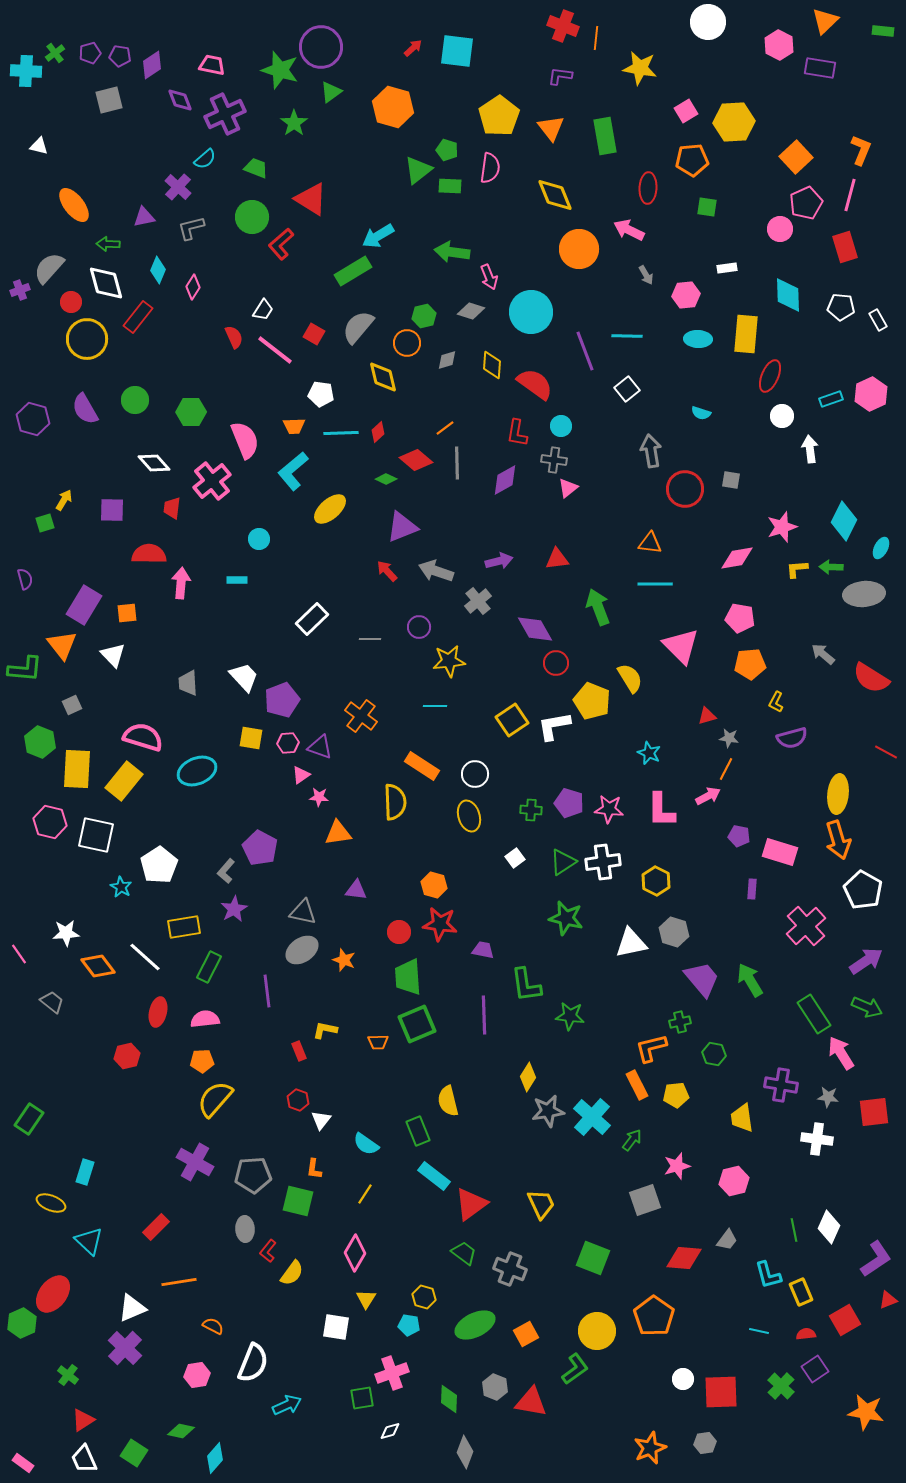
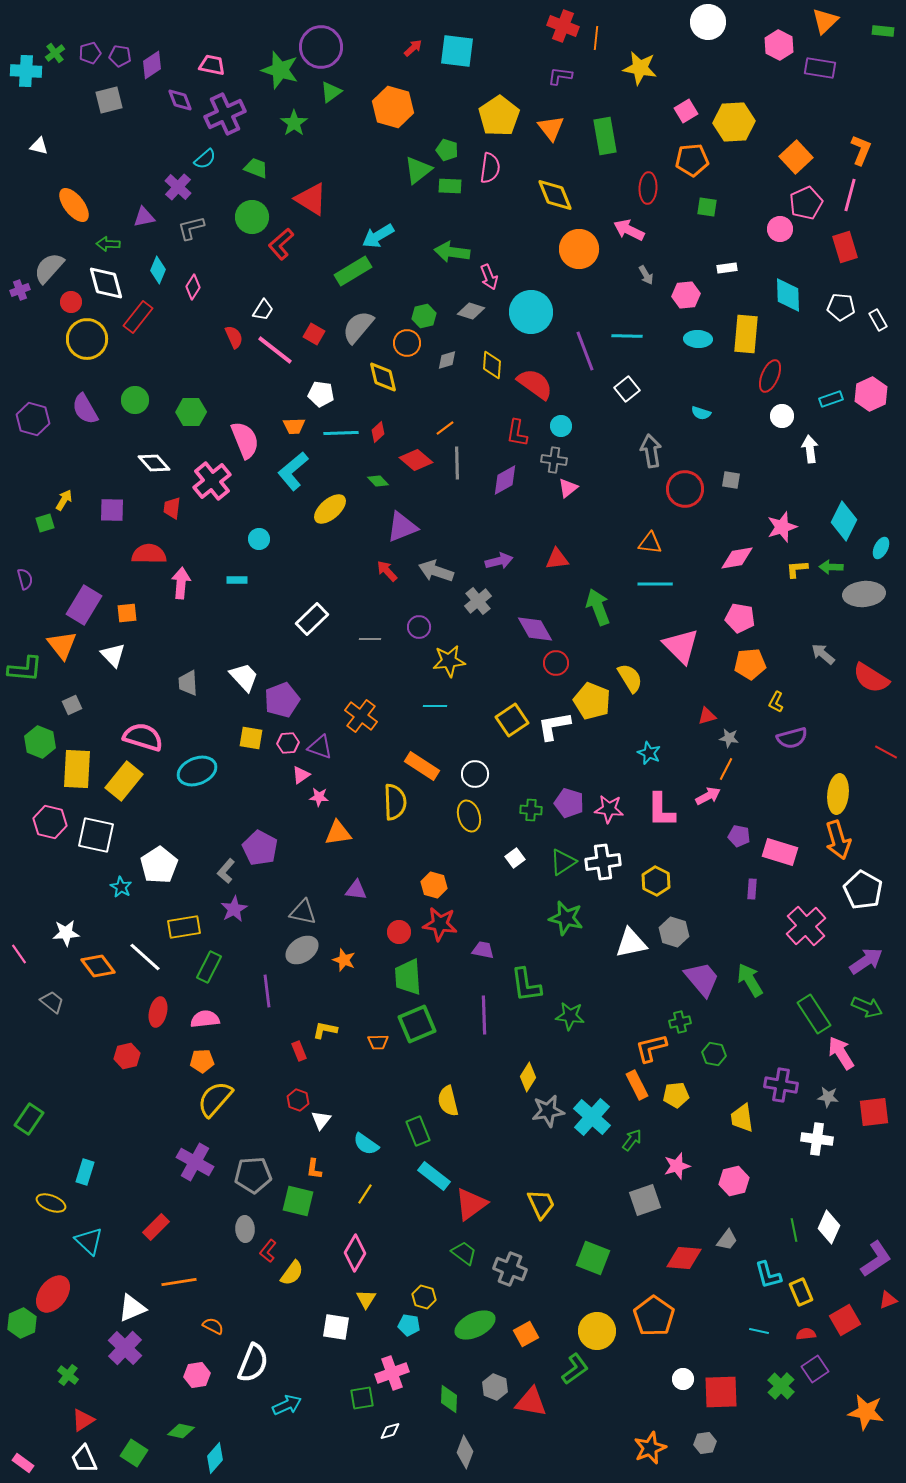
green diamond at (386, 479): moved 8 px left, 2 px down; rotated 20 degrees clockwise
